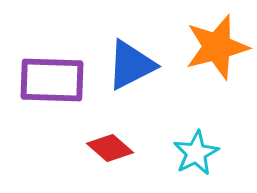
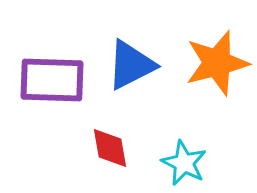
orange star: moved 16 px down
red diamond: rotated 39 degrees clockwise
cyan star: moved 12 px left, 10 px down; rotated 18 degrees counterclockwise
